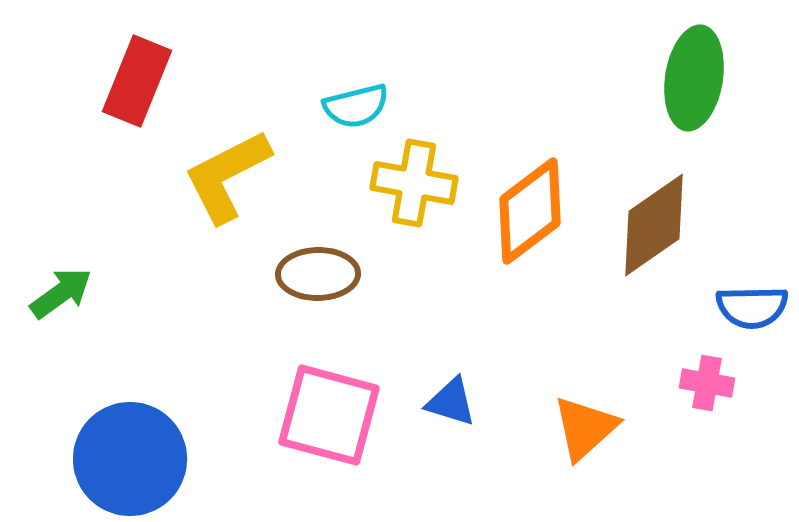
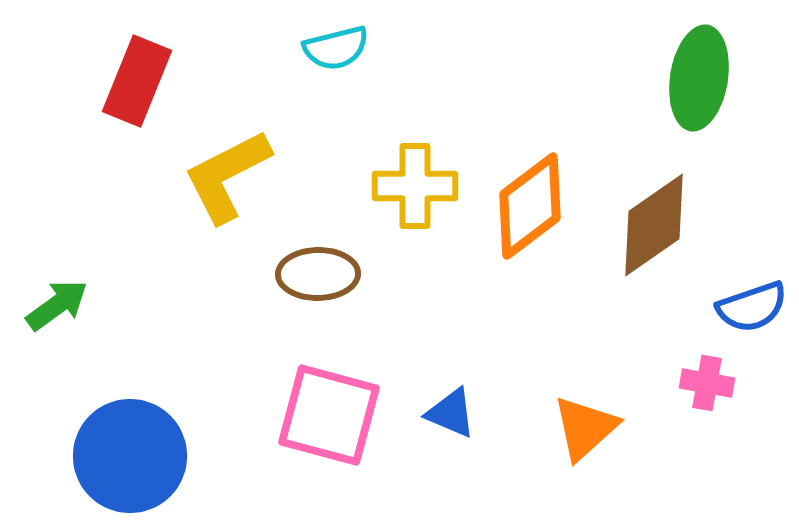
green ellipse: moved 5 px right
cyan semicircle: moved 20 px left, 58 px up
yellow cross: moved 1 px right, 3 px down; rotated 10 degrees counterclockwise
orange diamond: moved 5 px up
green arrow: moved 4 px left, 12 px down
blue semicircle: rotated 18 degrees counterclockwise
blue triangle: moved 11 px down; rotated 6 degrees clockwise
blue circle: moved 3 px up
